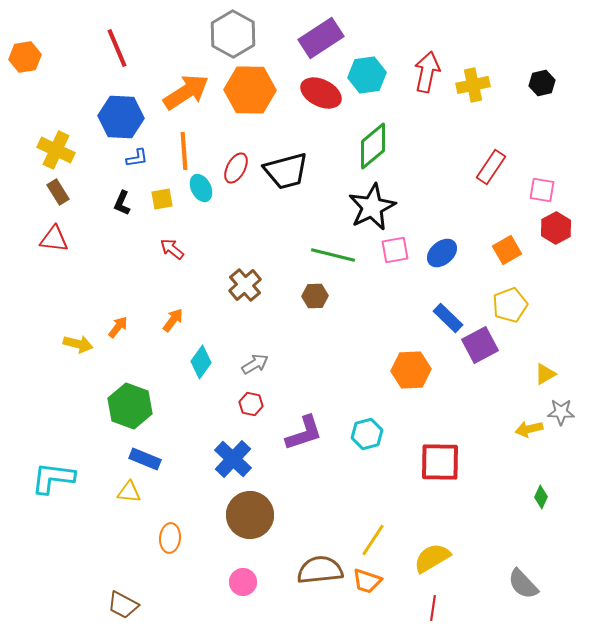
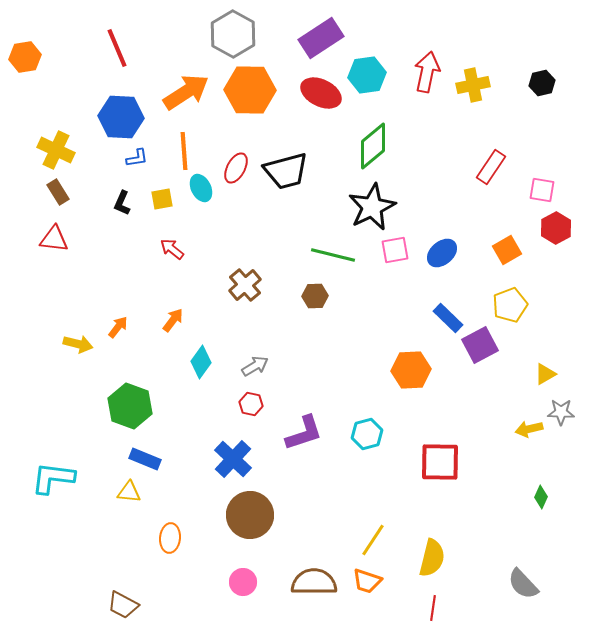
gray arrow at (255, 364): moved 2 px down
yellow semicircle at (432, 558): rotated 135 degrees clockwise
brown semicircle at (320, 570): moved 6 px left, 12 px down; rotated 6 degrees clockwise
